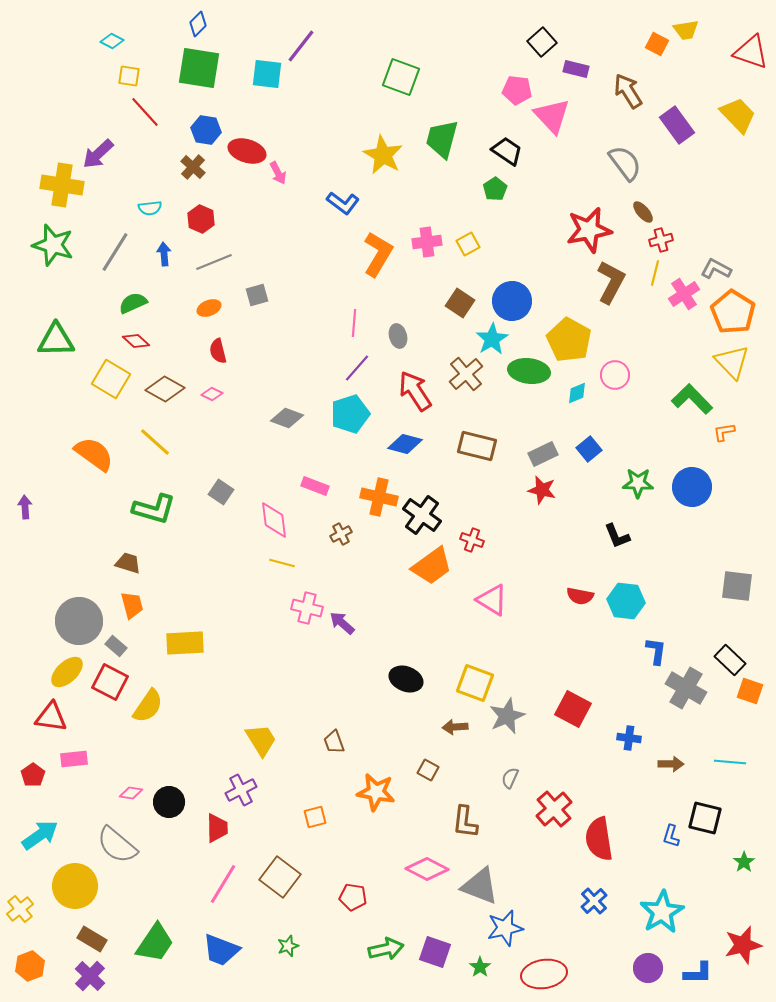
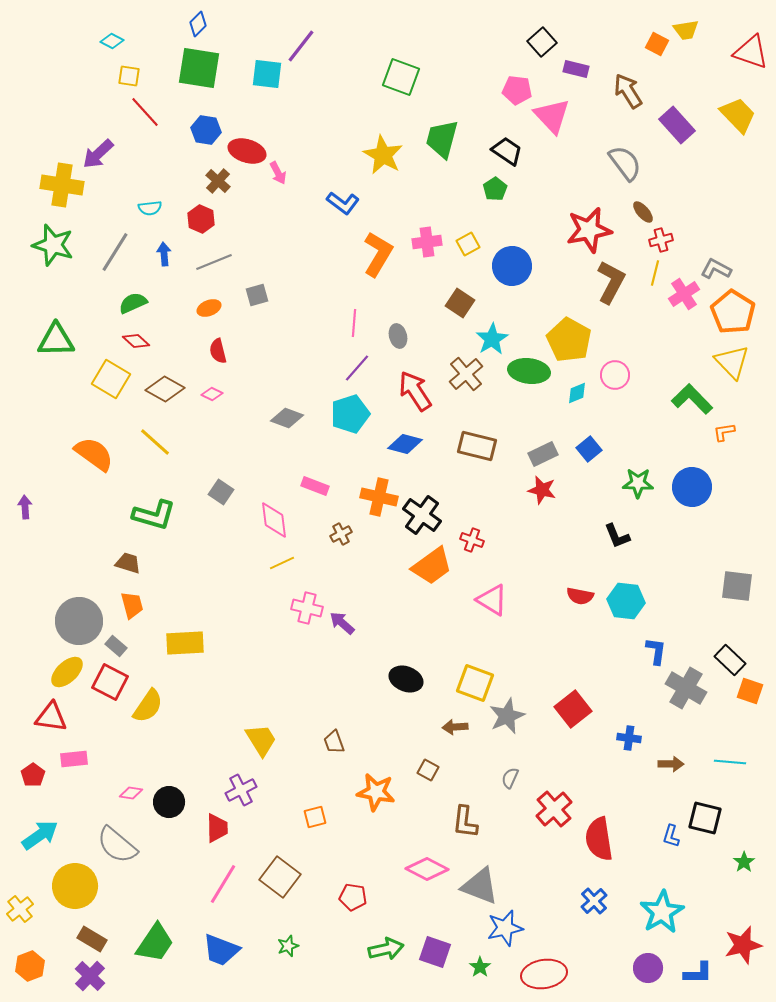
purple rectangle at (677, 125): rotated 6 degrees counterclockwise
brown cross at (193, 167): moved 25 px right, 14 px down
blue circle at (512, 301): moved 35 px up
green L-shape at (154, 509): moved 6 px down
yellow line at (282, 563): rotated 40 degrees counterclockwise
red square at (573, 709): rotated 24 degrees clockwise
